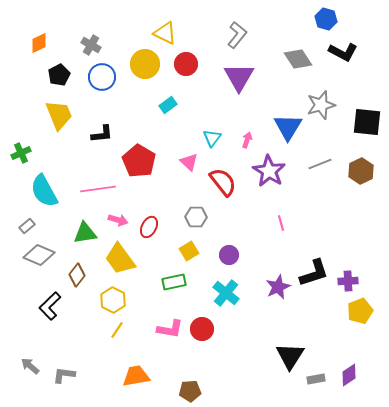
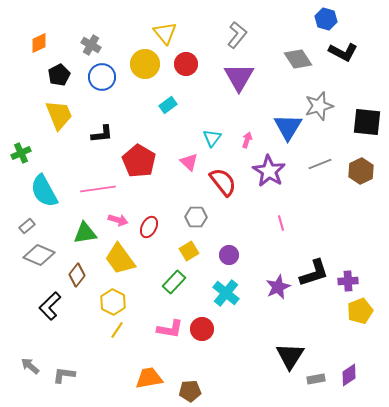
yellow triangle at (165, 33): rotated 25 degrees clockwise
gray star at (321, 105): moved 2 px left, 1 px down
green rectangle at (174, 282): rotated 35 degrees counterclockwise
yellow hexagon at (113, 300): moved 2 px down
orange trapezoid at (136, 376): moved 13 px right, 2 px down
